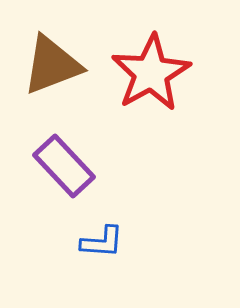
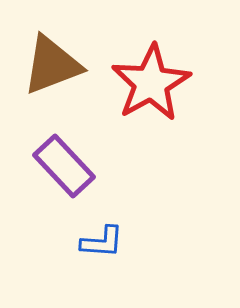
red star: moved 10 px down
